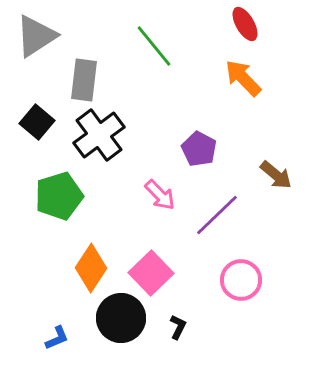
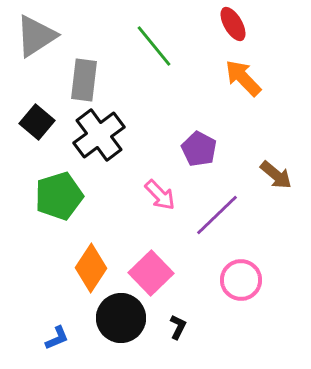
red ellipse: moved 12 px left
